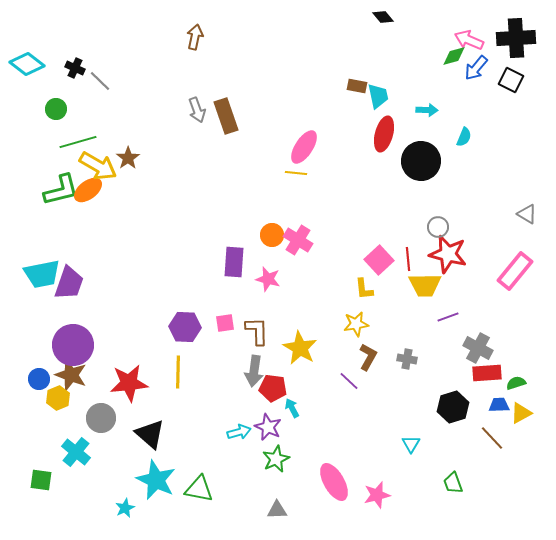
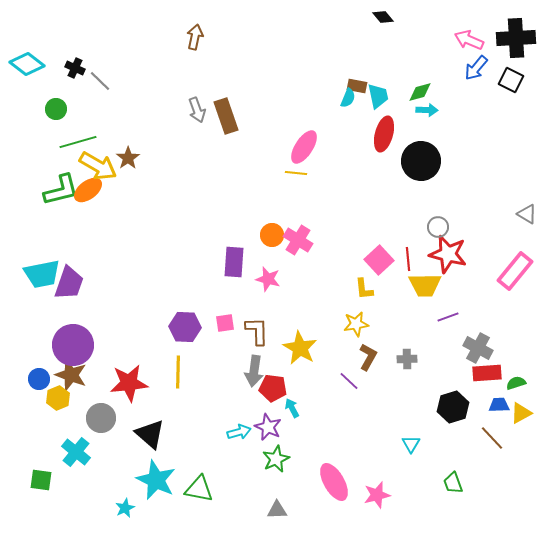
green diamond at (454, 56): moved 34 px left, 36 px down
cyan semicircle at (464, 137): moved 116 px left, 39 px up
gray cross at (407, 359): rotated 12 degrees counterclockwise
